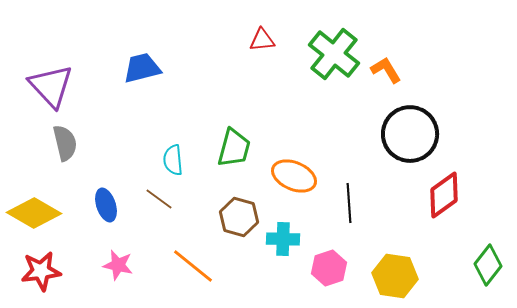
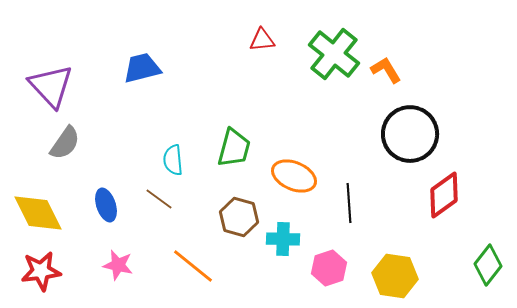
gray semicircle: rotated 48 degrees clockwise
yellow diamond: moved 4 px right; rotated 34 degrees clockwise
